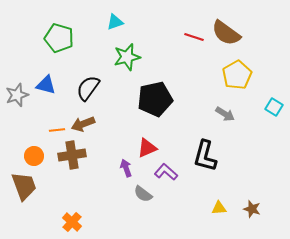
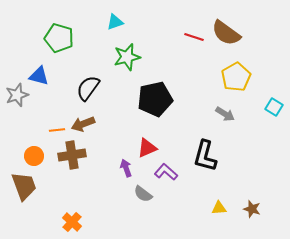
yellow pentagon: moved 1 px left, 2 px down
blue triangle: moved 7 px left, 9 px up
